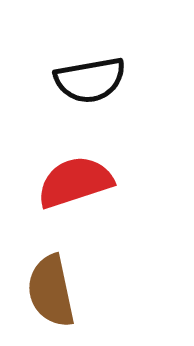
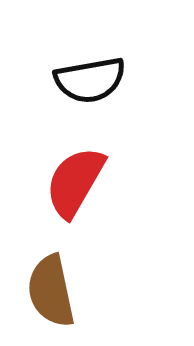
red semicircle: rotated 42 degrees counterclockwise
